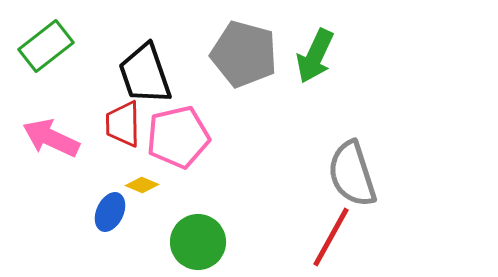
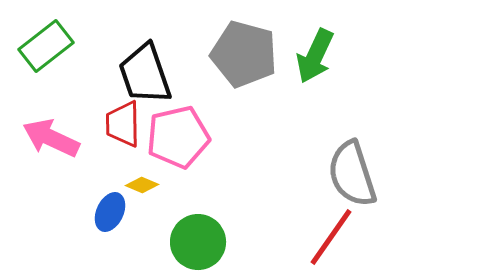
red line: rotated 6 degrees clockwise
